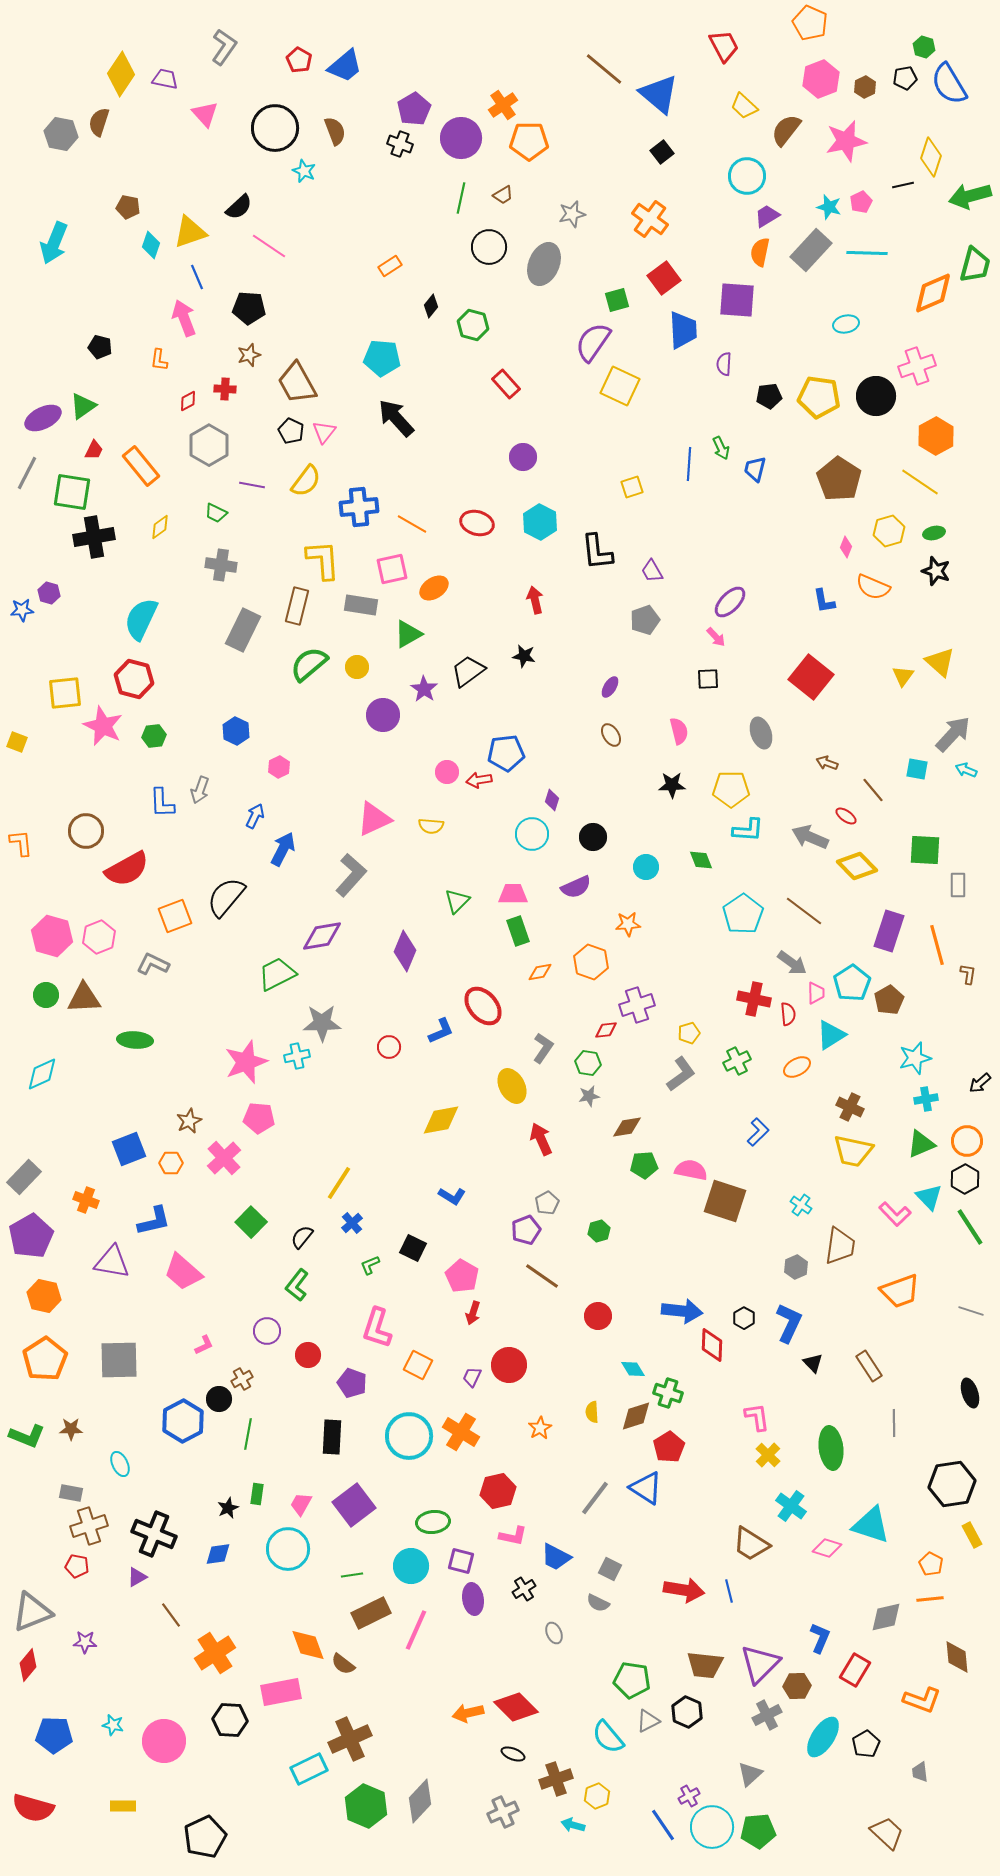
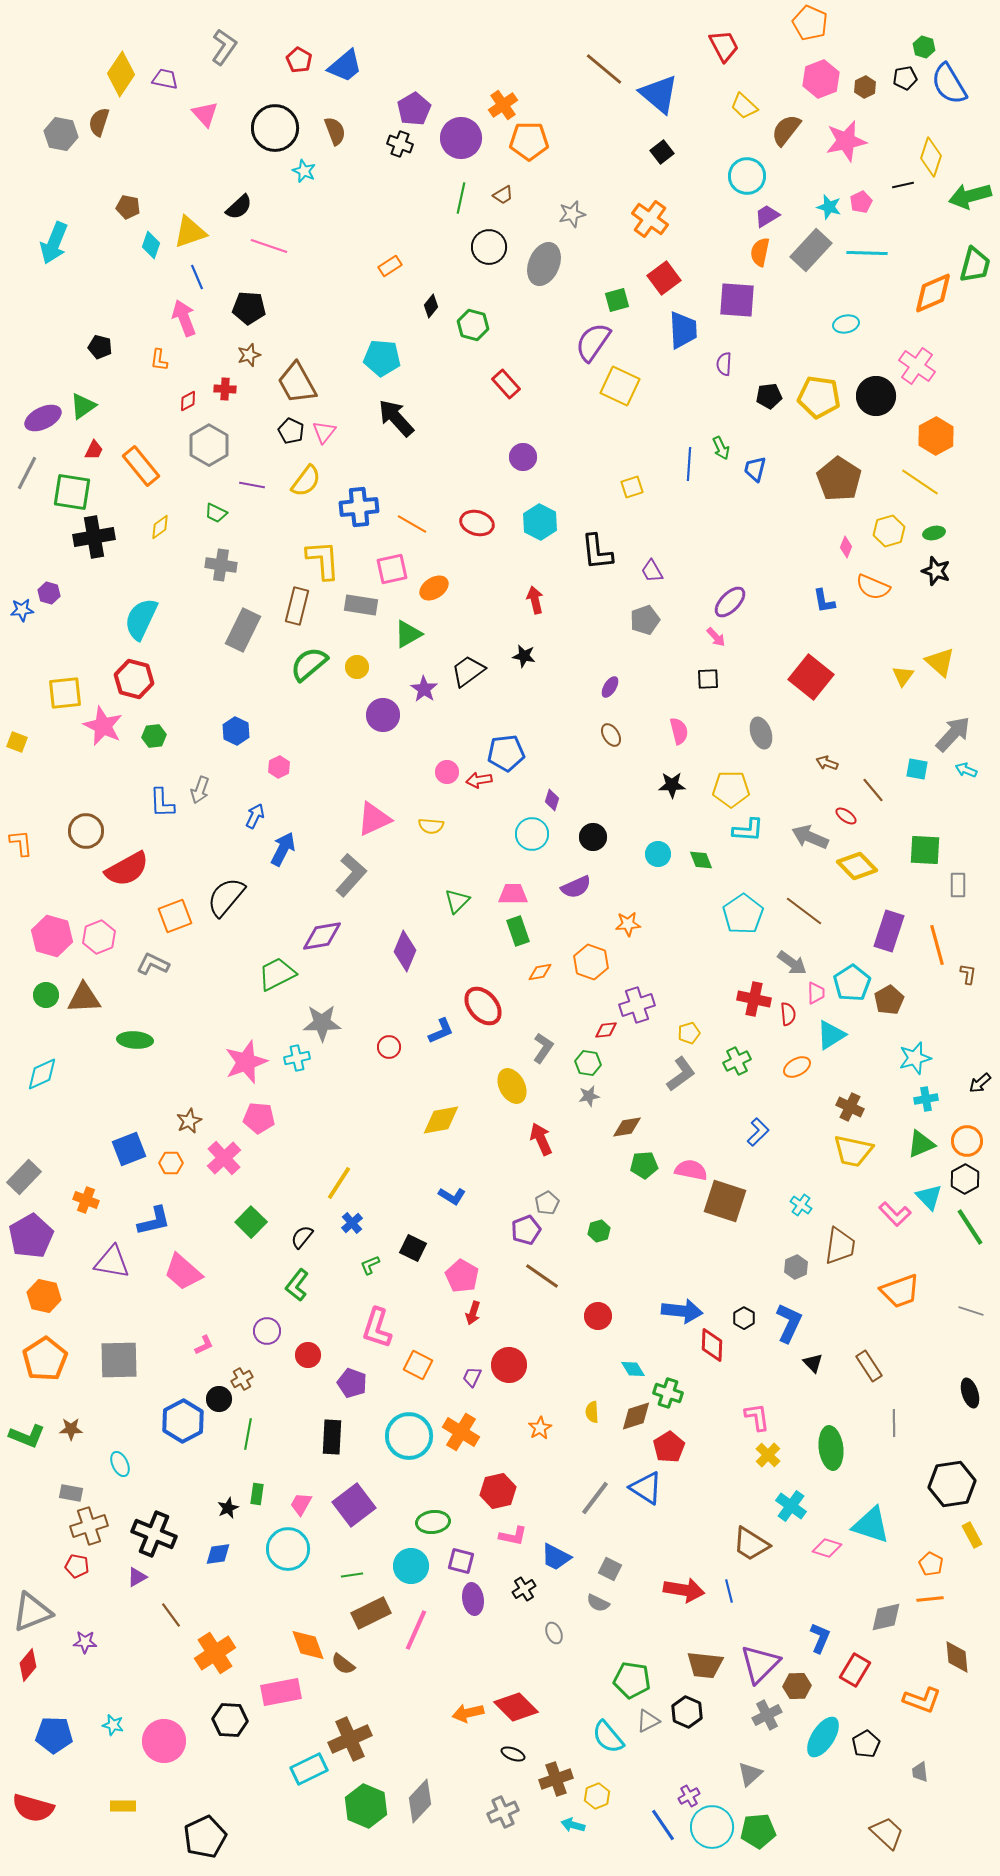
pink line at (269, 246): rotated 15 degrees counterclockwise
pink cross at (917, 366): rotated 36 degrees counterclockwise
cyan circle at (646, 867): moved 12 px right, 13 px up
cyan cross at (297, 1056): moved 2 px down
